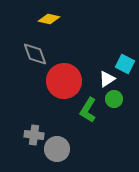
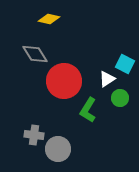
gray diamond: rotated 12 degrees counterclockwise
green circle: moved 6 px right, 1 px up
gray circle: moved 1 px right
